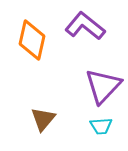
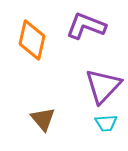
purple L-shape: moved 1 px right; rotated 18 degrees counterclockwise
brown triangle: rotated 20 degrees counterclockwise
cyan trapezoid: moved 5 px right, 3 px up
